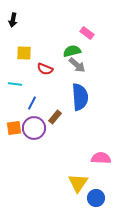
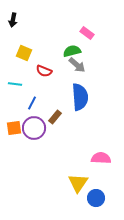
yellow square: rotated 21 degrees clockwise
red semicircle: moved 1 px left, 2 px down
